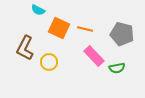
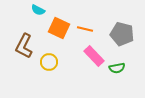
brown L-shape: moved 1 px left, 2 px up
